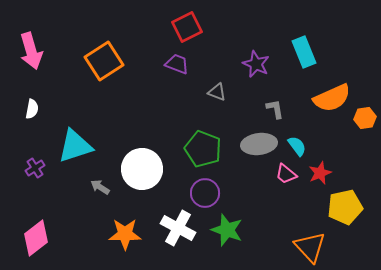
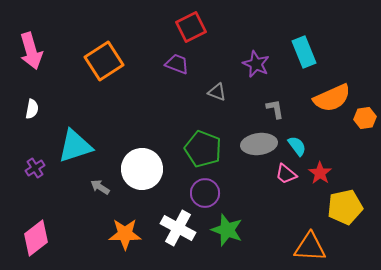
red square: moved 4 px right
red star: rotated 15 degrees counterclockwise
orange triangle: rotated 44 degrees counterclockwise
